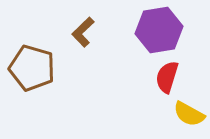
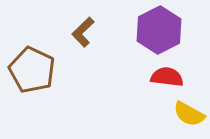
purple hexagon: rotated 18 degrees counterclockwise
brown pentagon: moved 2 px down; rotated 9 degrees clockwise
red semicircle: rotated 80 degrees clockwise
